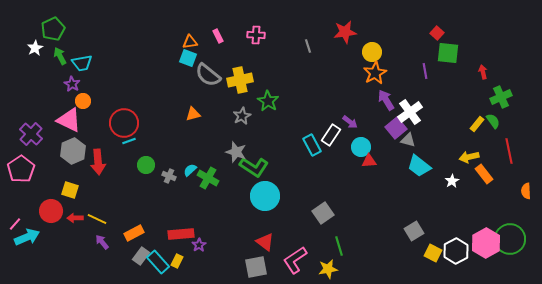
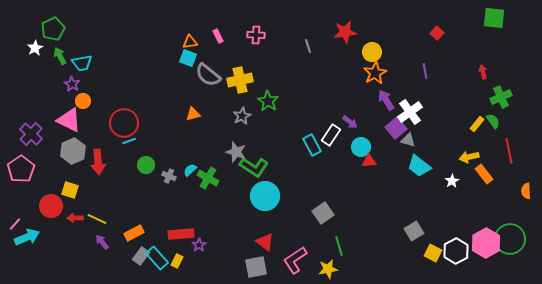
green square at (448, 53): moved 46 px right, 35 px up
red circle at (51, 211): moved 5 px up
cyan rectangle at (158, 262): moved 1 px left, 4 px up
